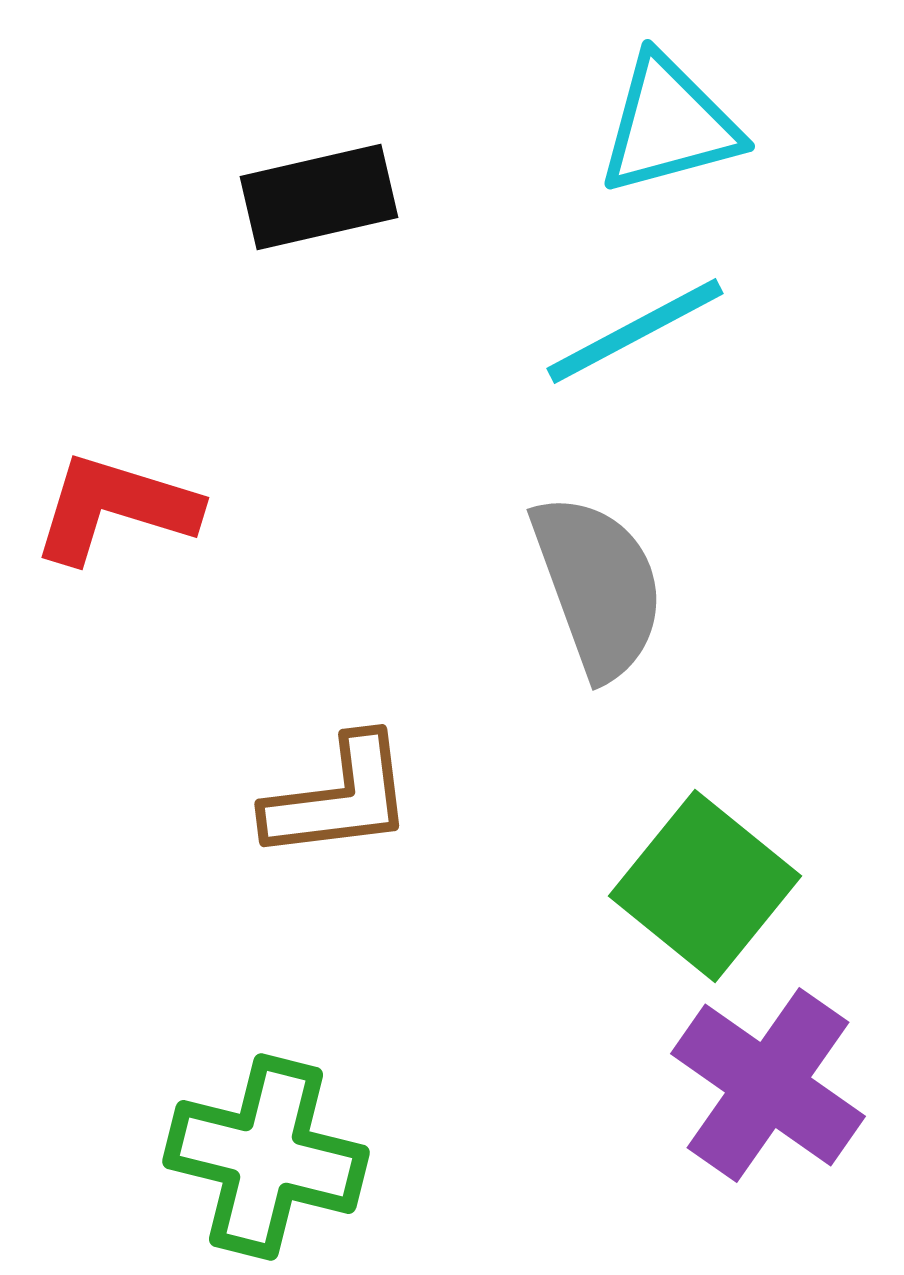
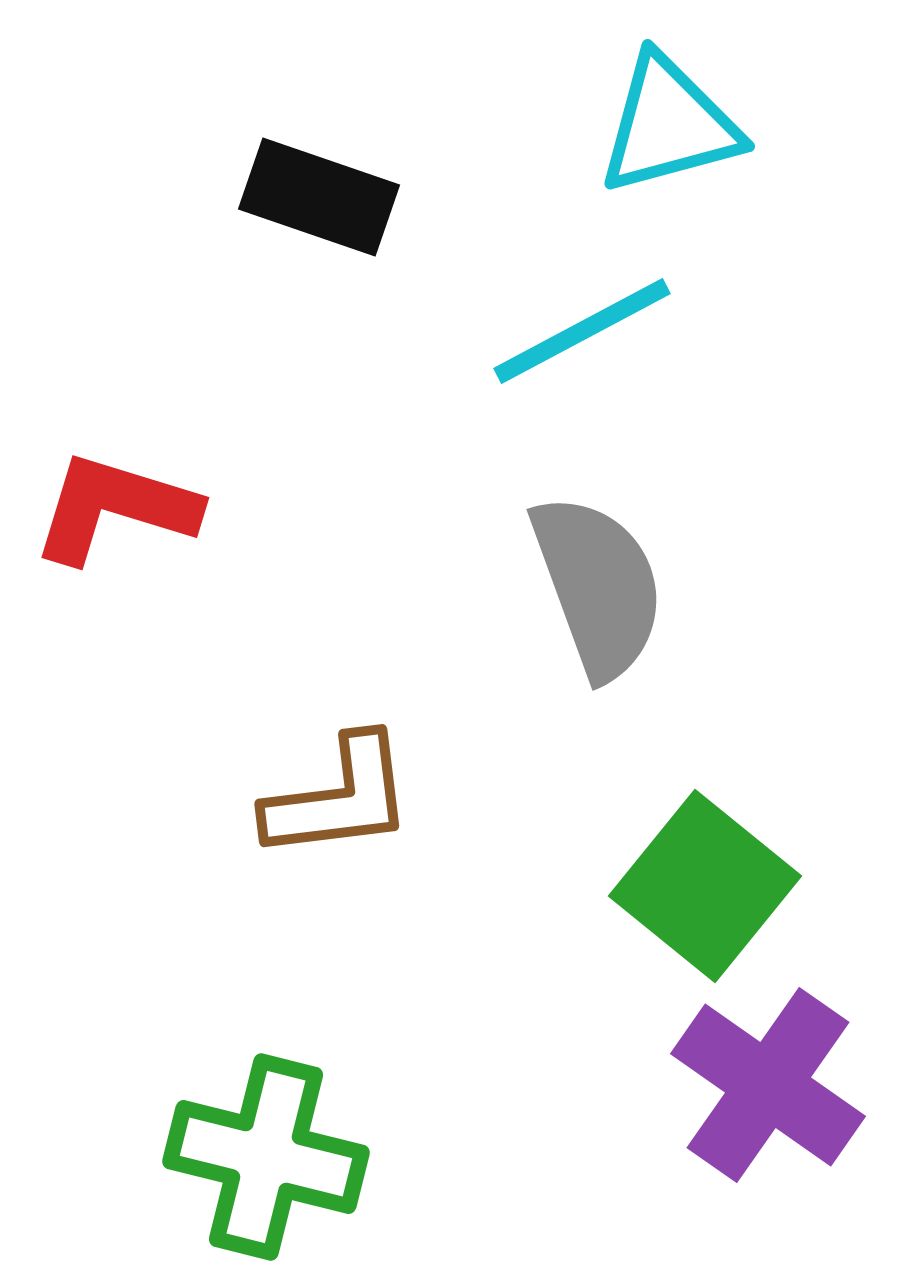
black rectangle: rotated 32 degrees clockwise
cyan line: moved 53 px left
